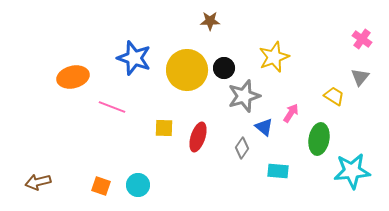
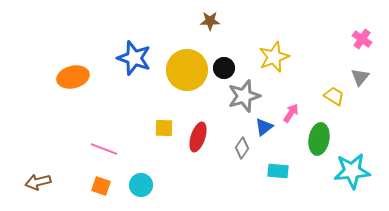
pink line: moved 8 px left, 42 px down
blue triangle: rotated 42 degrees clockwise
cyan circle: moved 3 px right
